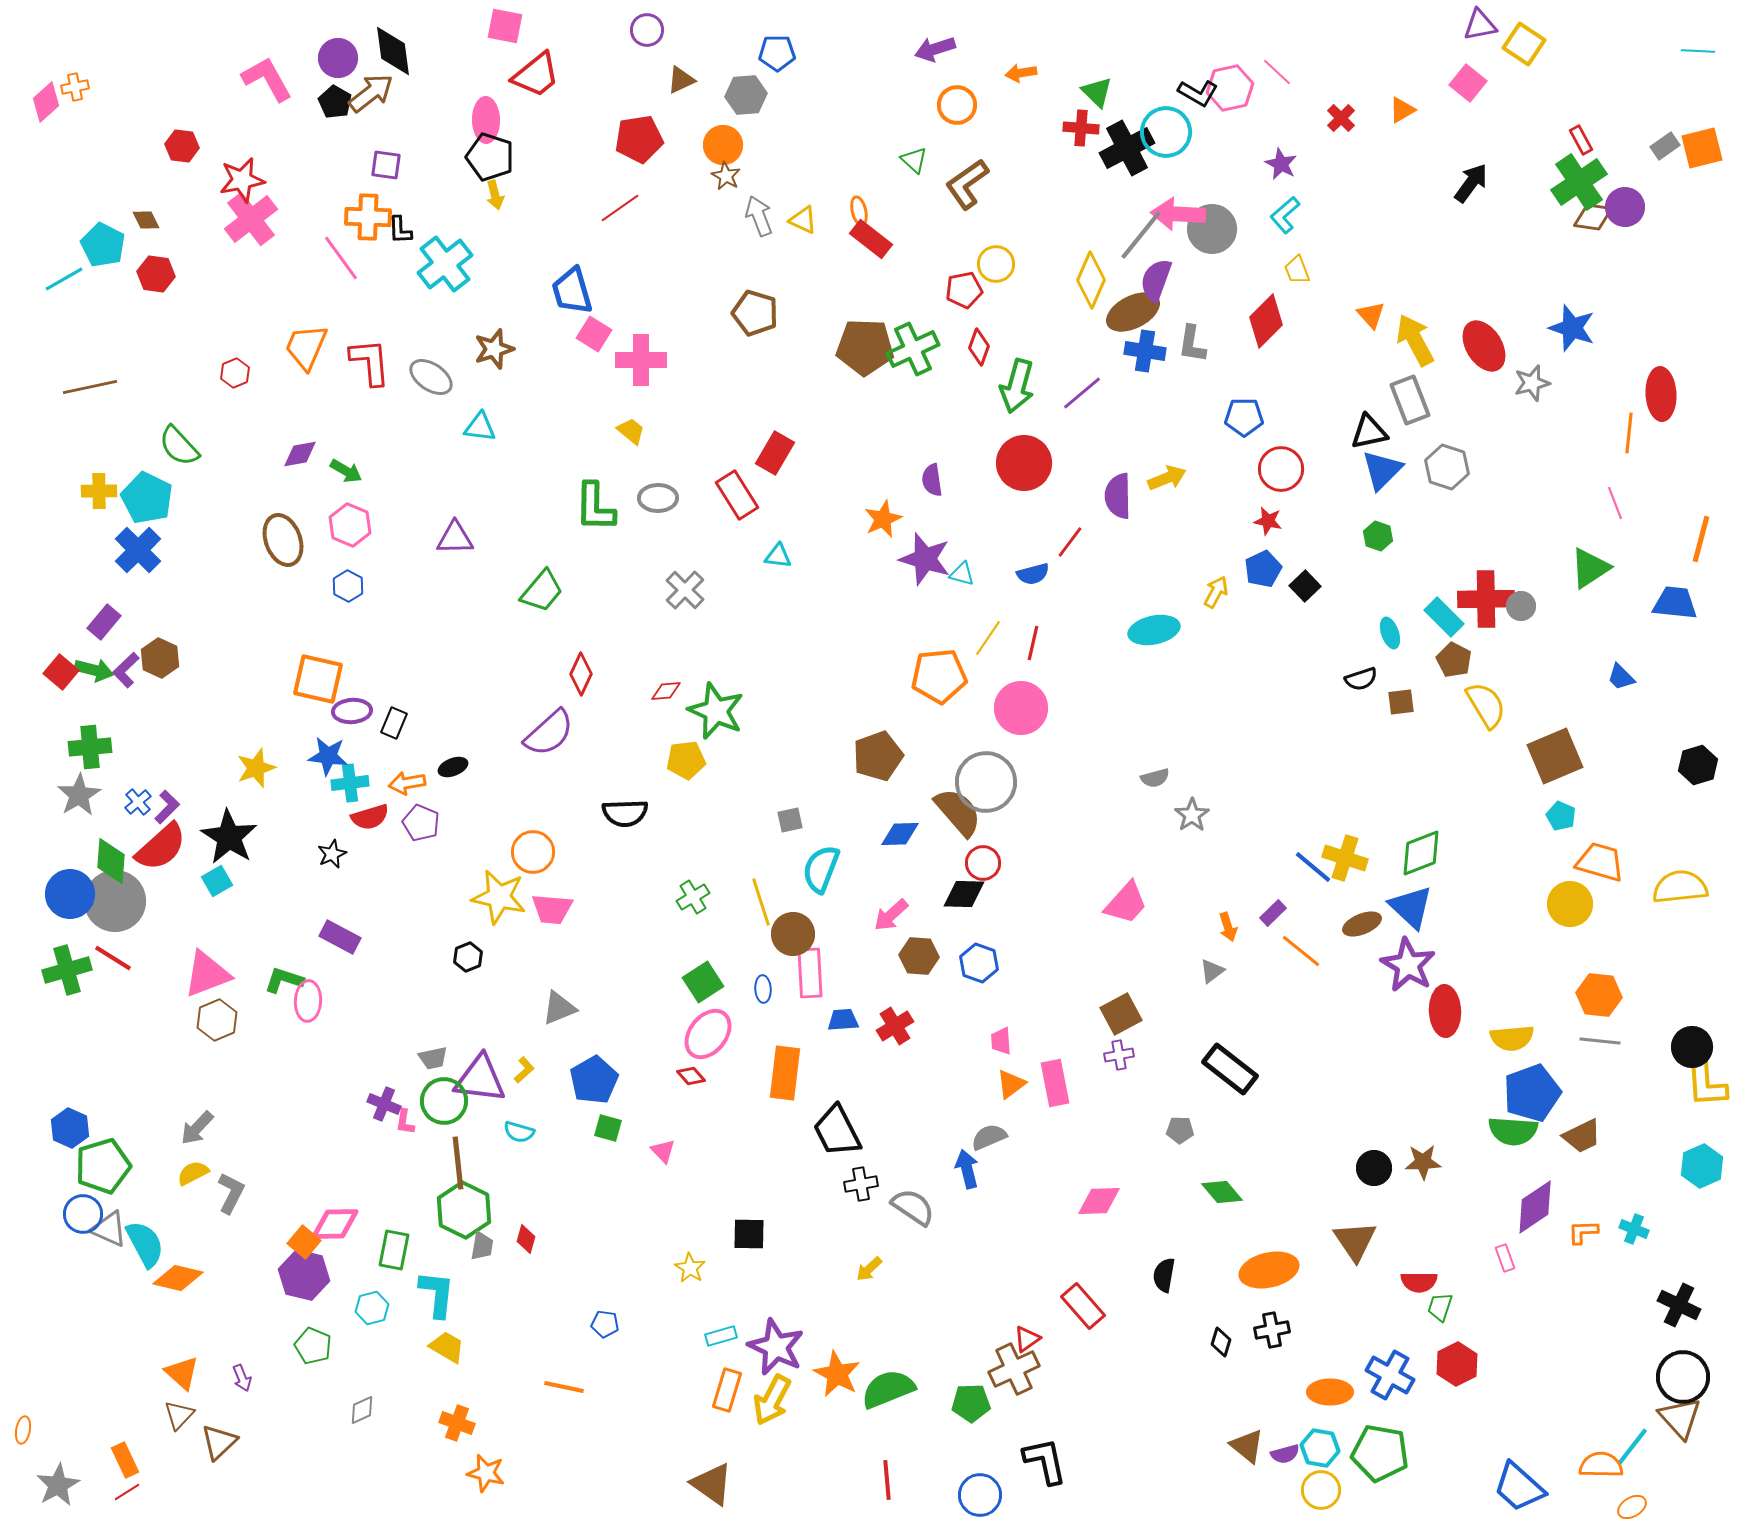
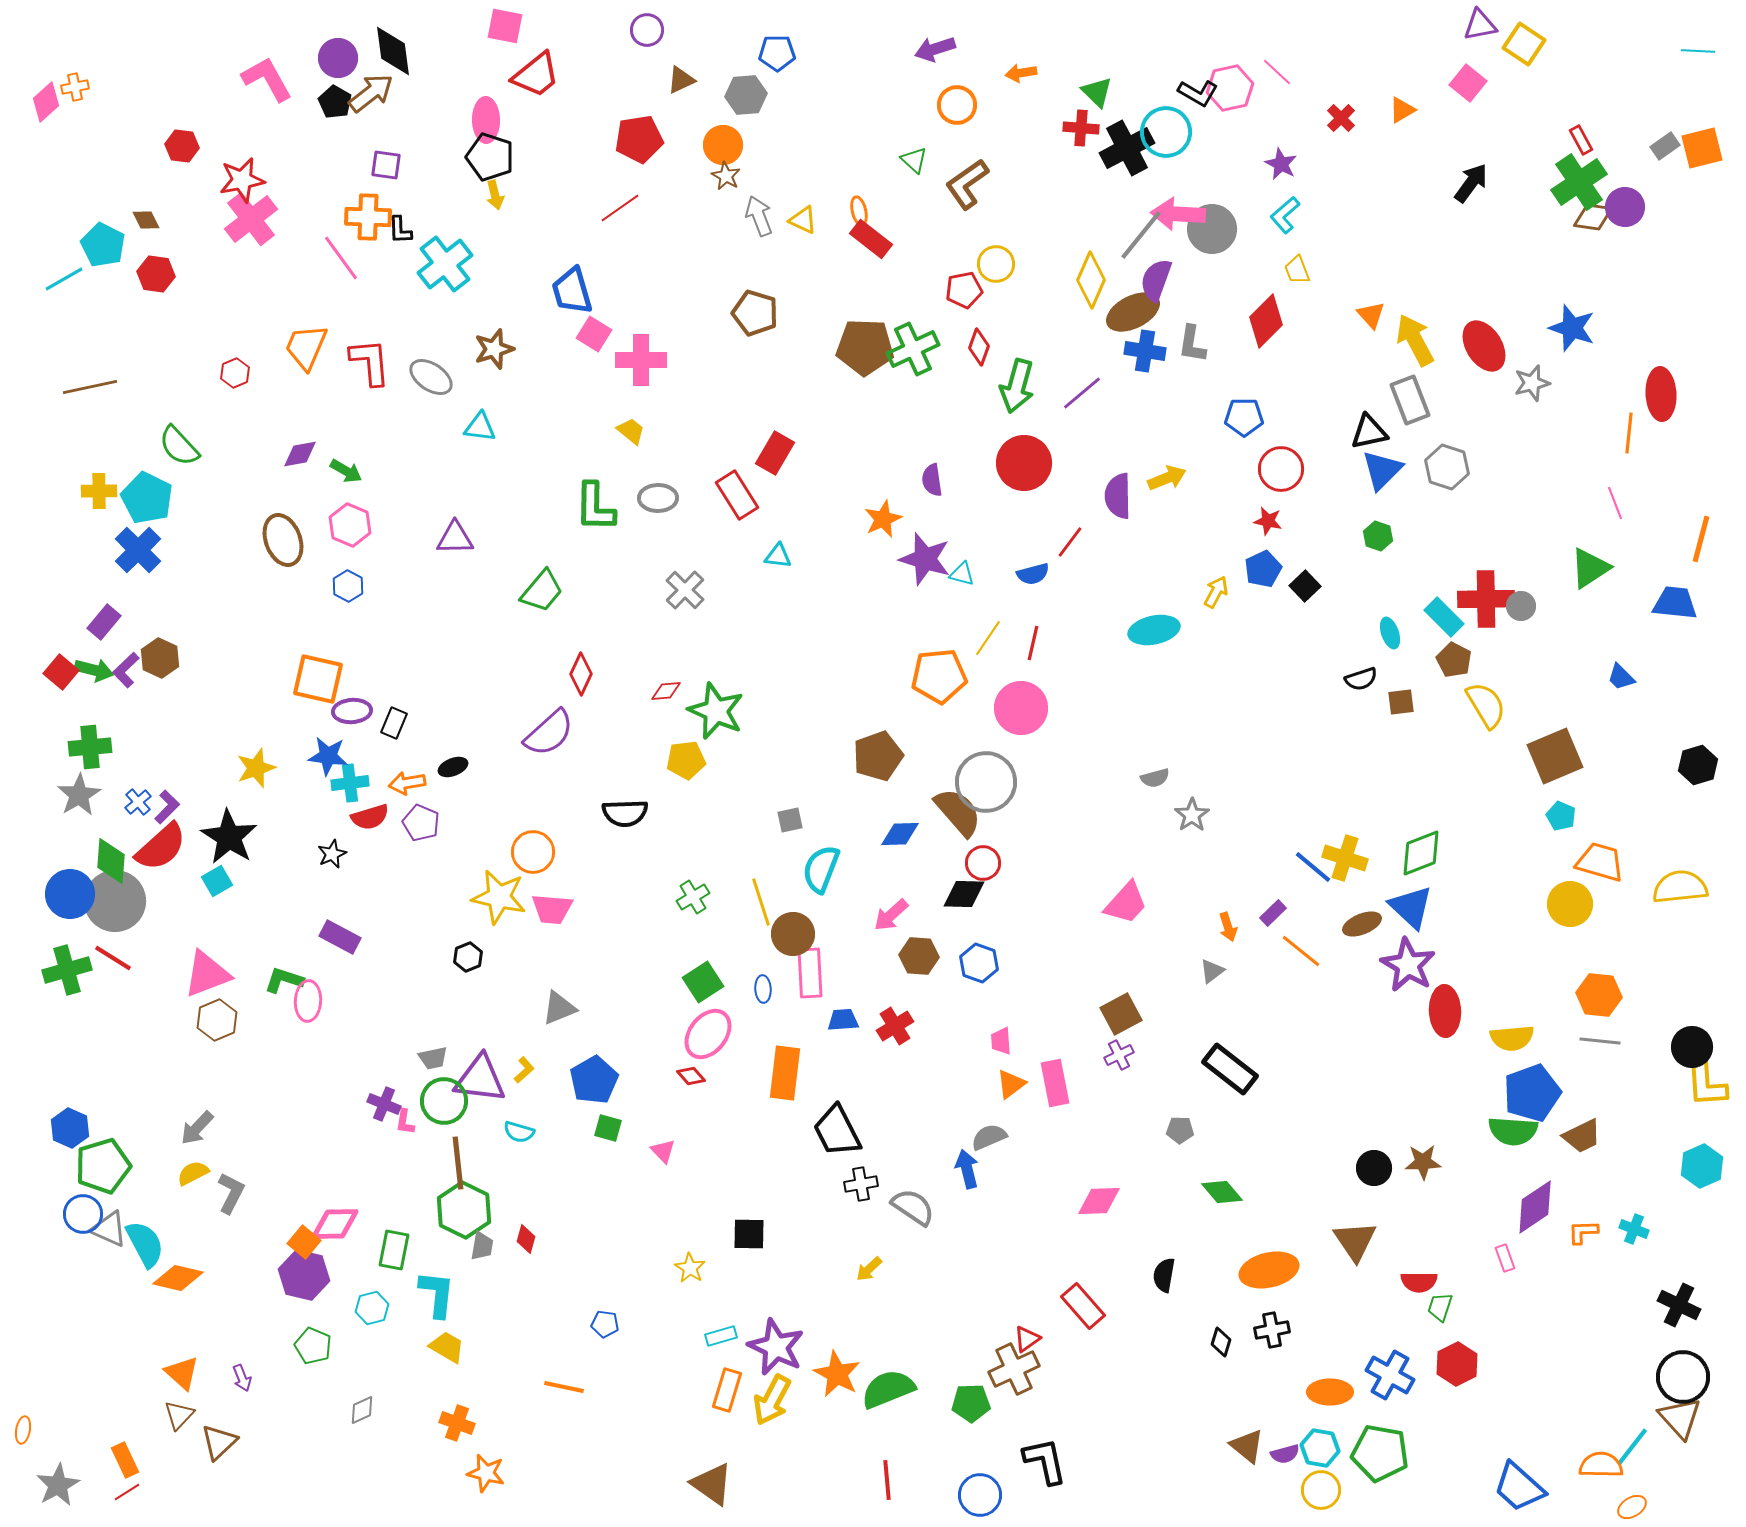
purple cross at (1119, 1055): rotated 16 degrees counterclockwise
